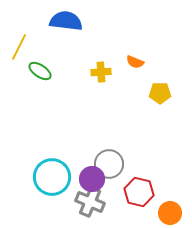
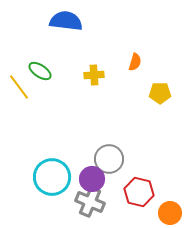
yellow line: moved 40 px down; rotated 64 degrees counterclockwise
orange semicircle: rotated 96 degrees counterclockwise
yellow cross: moved 7 px left, 3 px down
gray circle: moved 5 px up
